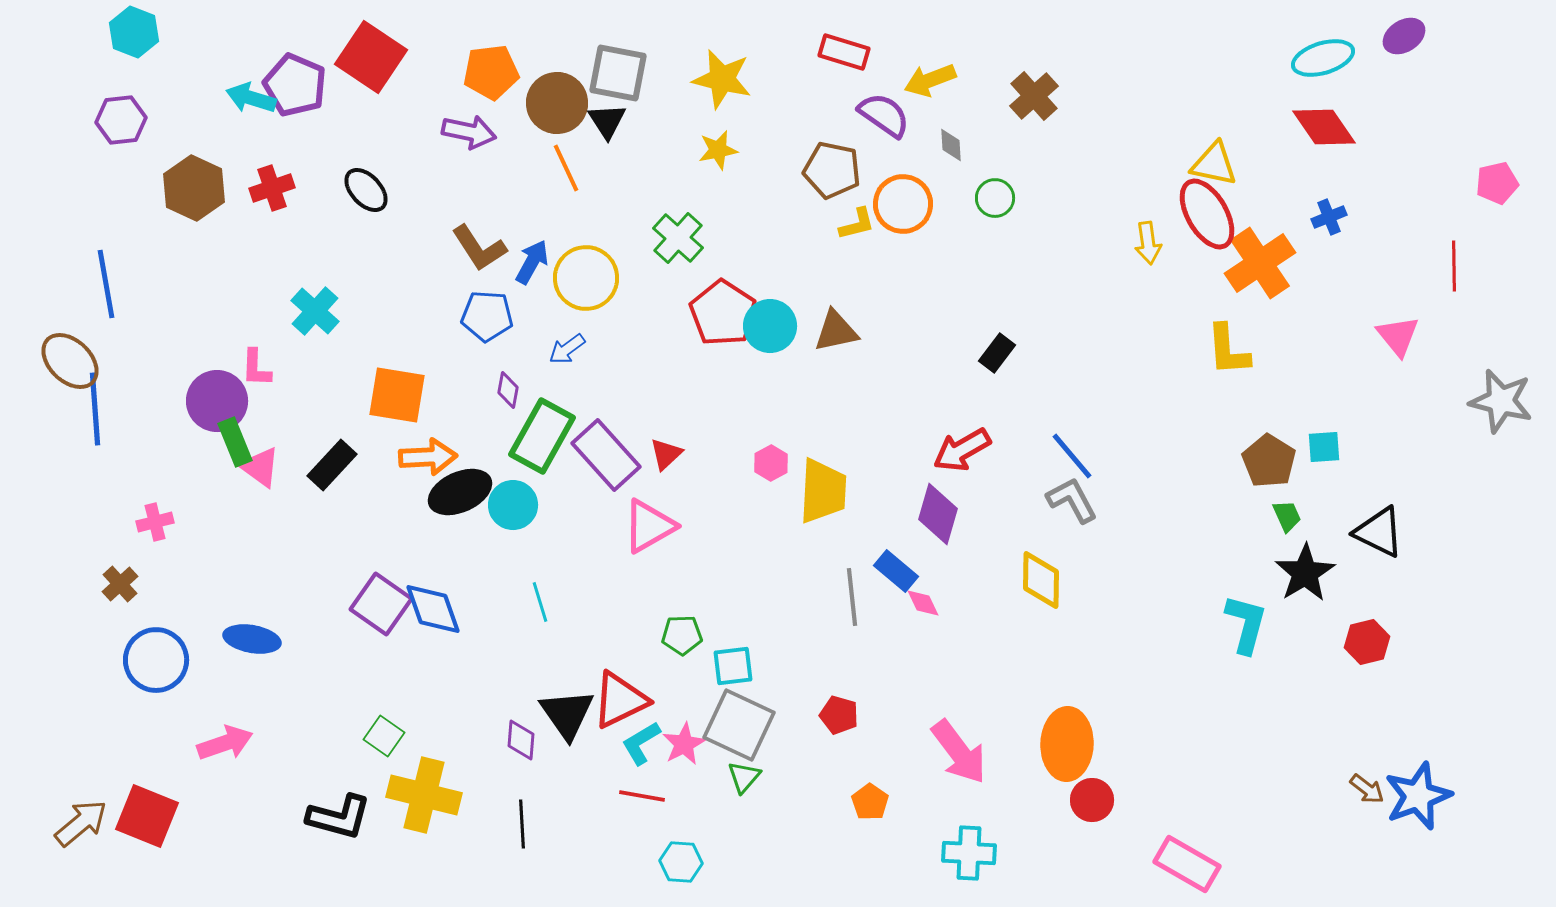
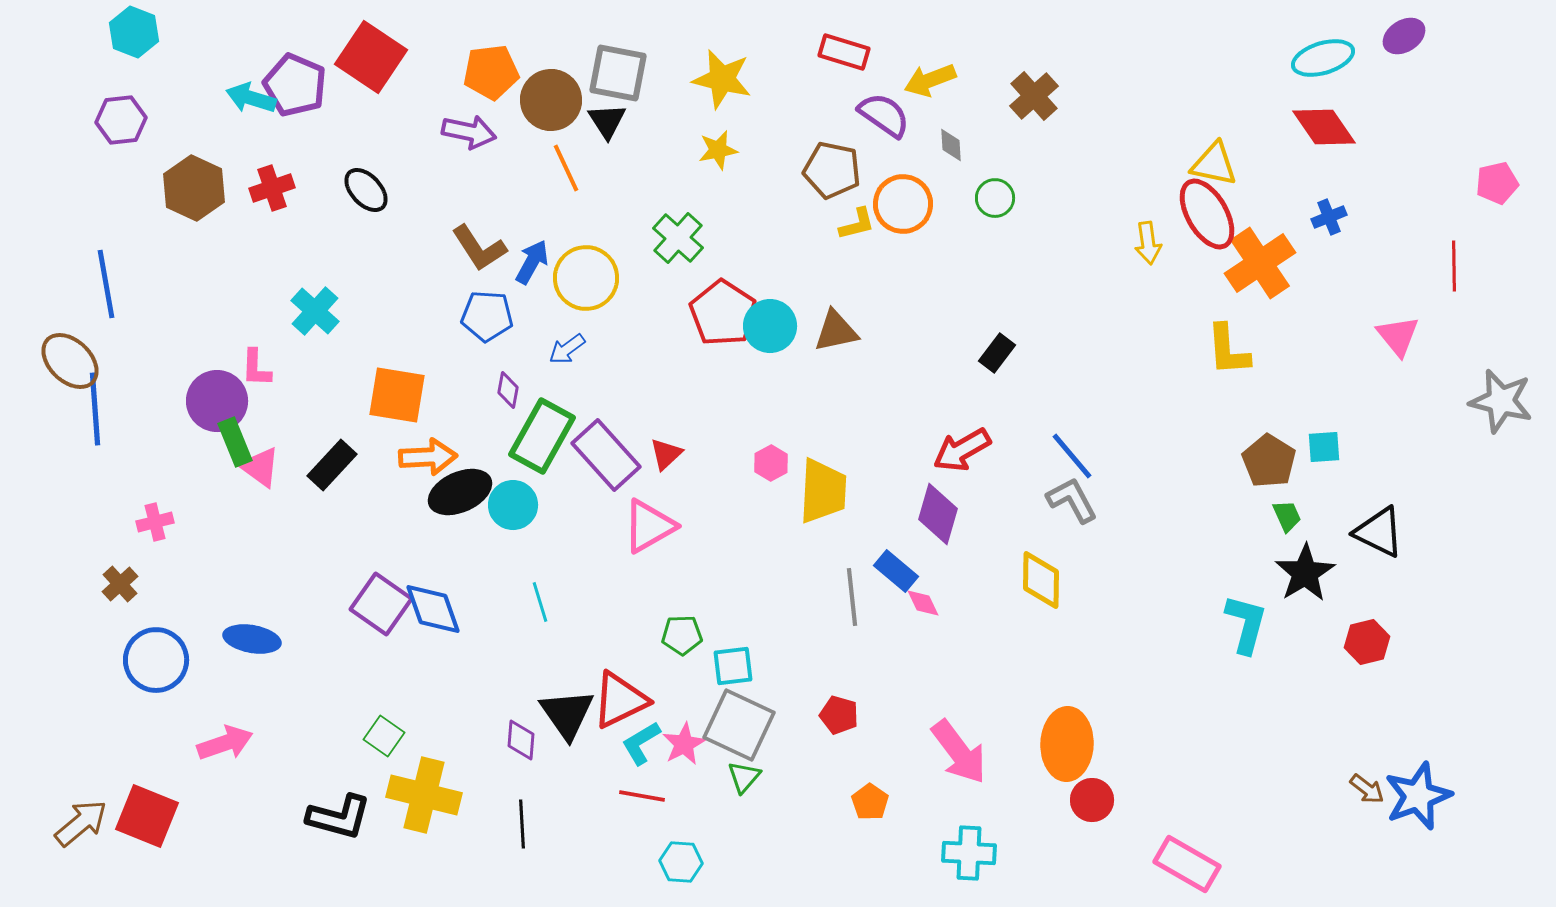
brown circle at (557, 103): moved 6 px left, 3 px up
